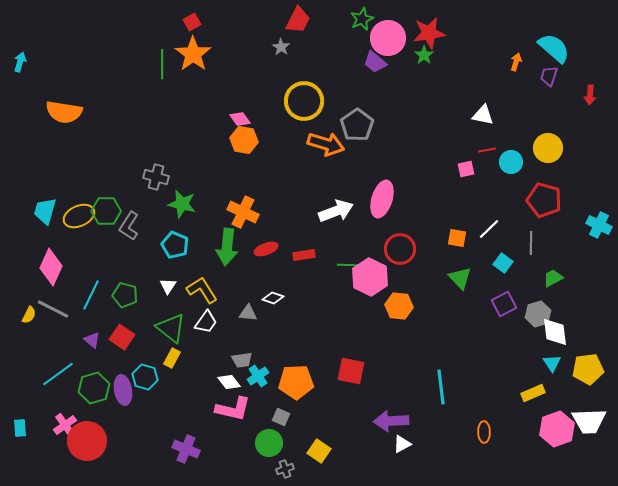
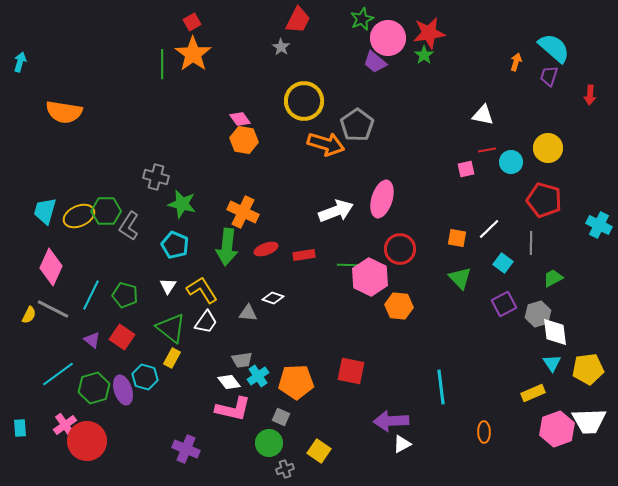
purple ellipse at (123, 390): rotated 8 degrees counterclockwise
